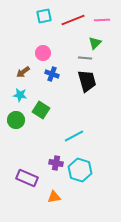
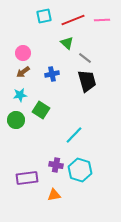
green triangle: moved 28 px left; rotated 32 degrees counterclockwise
pink circle: moved 20 px left
gray line: rotated 32 degrees clockwise
blue cross: rotated 32 degrees counterclockwise
cyan star: rotated 16 degrees counterclockwise
cyan line: moved 1 px up; rotated 18 degrees counterclockwise
purple cross: moved 2 px down
purple rectangle: rotated 30 degrees counterclockwise
orange triangle: moved 2 px up
